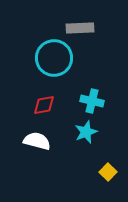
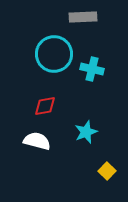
gray rectangle: moved 3 px right, 11 px up
cyan circle: moved 4 px up
cyan cross: moved 32 px up
red diamond: moved 1 px right, 1 px down
yellow square: moved 1 px left, 1 px up
